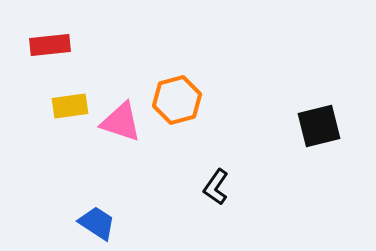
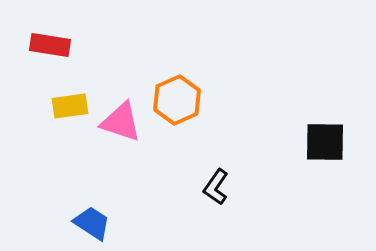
red rectangle: rotated 15 degrees clockwise
orange hexagon: rotated 9 degrees counterclockwise
black square: moved 6 px right, 16 px down; rotated 15 degrees clockwise
blue trapezoid: moved 5 px left
